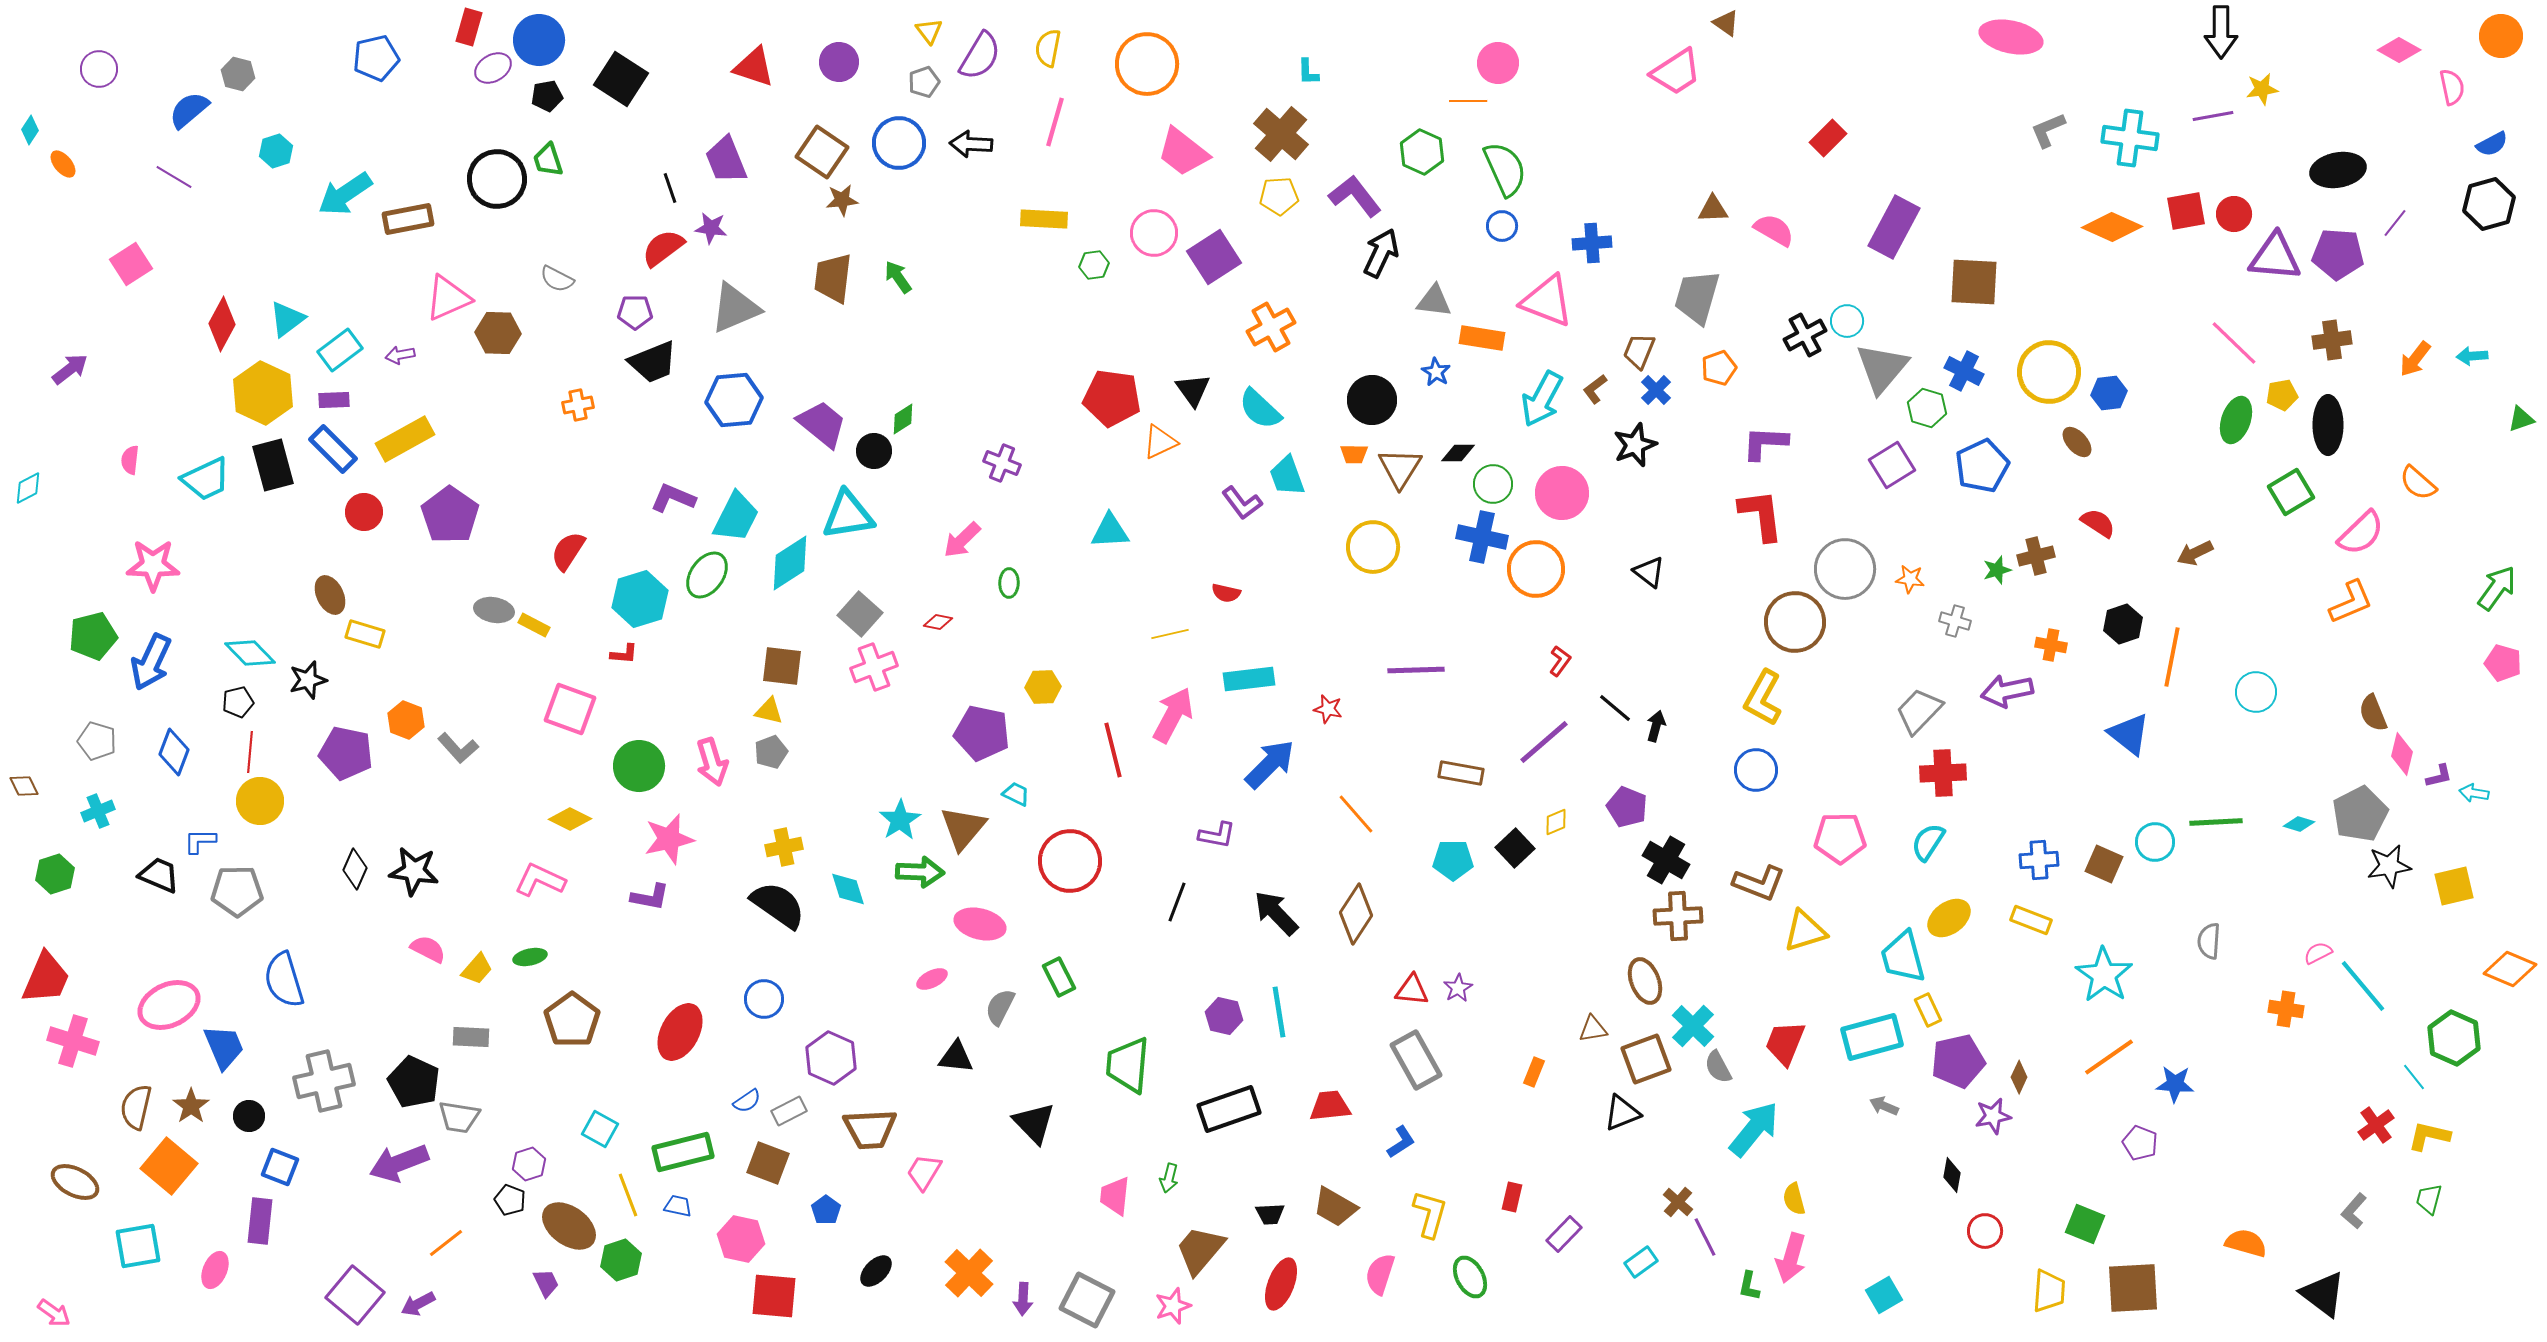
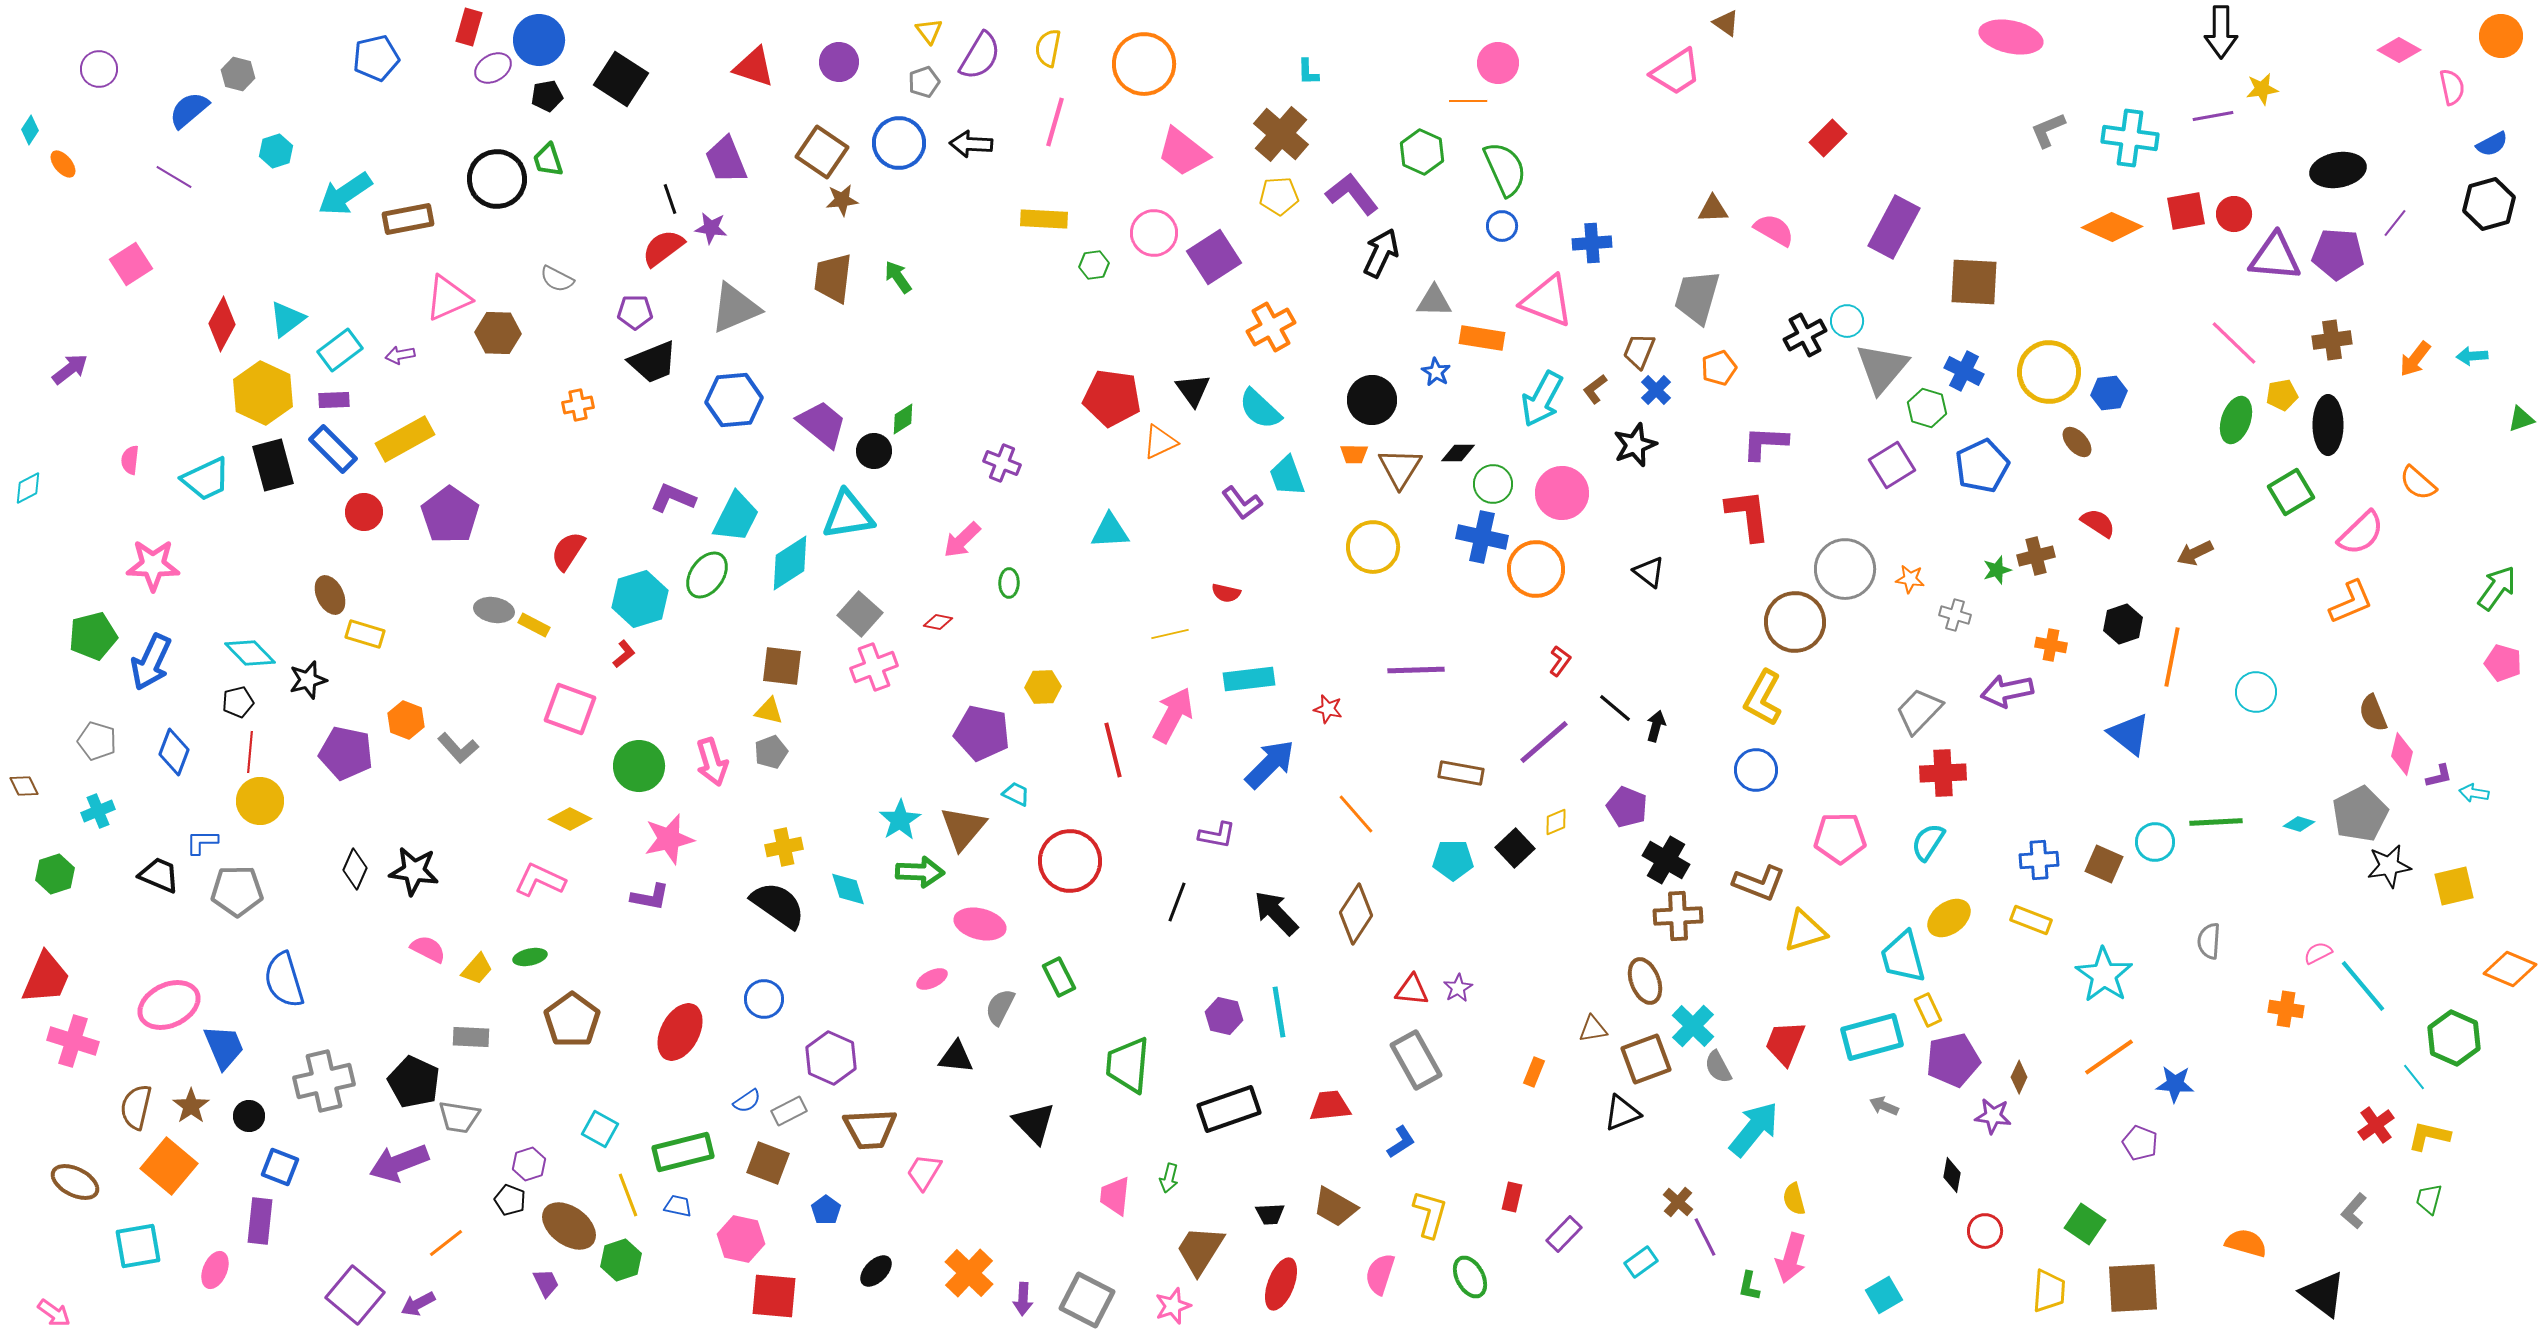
orange circle at (1147, 64): moved 3 px left
black line at (670, 188): moved 11 px down
purple L-shape at (1355, 196): moved 3 px left, 2 px up
gray triangle at (1434, 301): rotated 6 degrees counterclockwise
red L-shape at (1761, 515): moved 13 px left
gray cross at (1955, 621): moved 6 px up
red L-shape at (624, 654): rotated 44 degrees counterclockwise
blue L-shape at (200, 841): moved 2 px right, 1 px down
purple pentagon at (1958, 1061): moved 5 px left, 1 px up
purple star at (1993, 1116): rotated 18 degrees clockwise
green square at (2085, 1224): rotated 12 degrees clockwise
brown trapezoid at (1200, 1250): rotated 8 degrees counterclockwise
